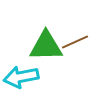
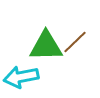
brown line: rotated 20 degrees counterclockwise
